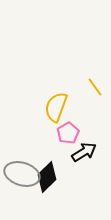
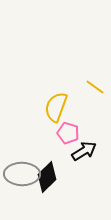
yellow line: rotated 18 degrees counterclockwise
pink pentagon: rotated 25 degrees counterclockwise
black arrow: moved 1 px up
gray ellipse: rotated 16 degrees counterclockwise
